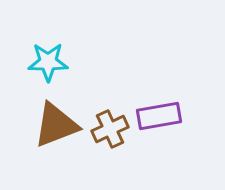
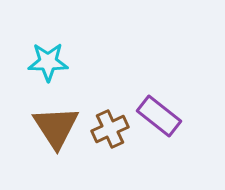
purple rectangle: rotated 48 degrees clockwise
brown triangle: moved 2 px down; rotated 42 degrees counterclockwise
